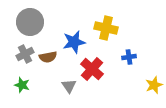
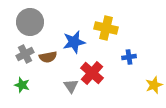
red cross: moved 4 px down
gray triangle: moved 2 px right
